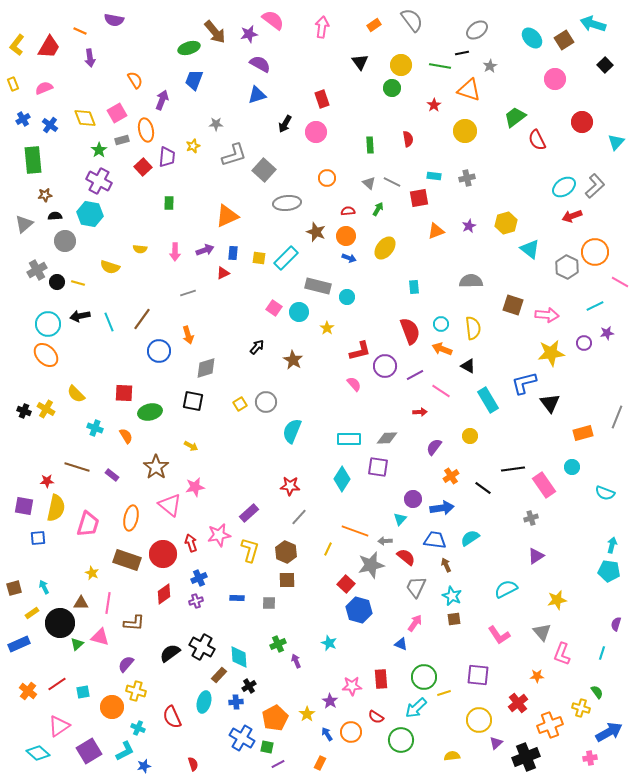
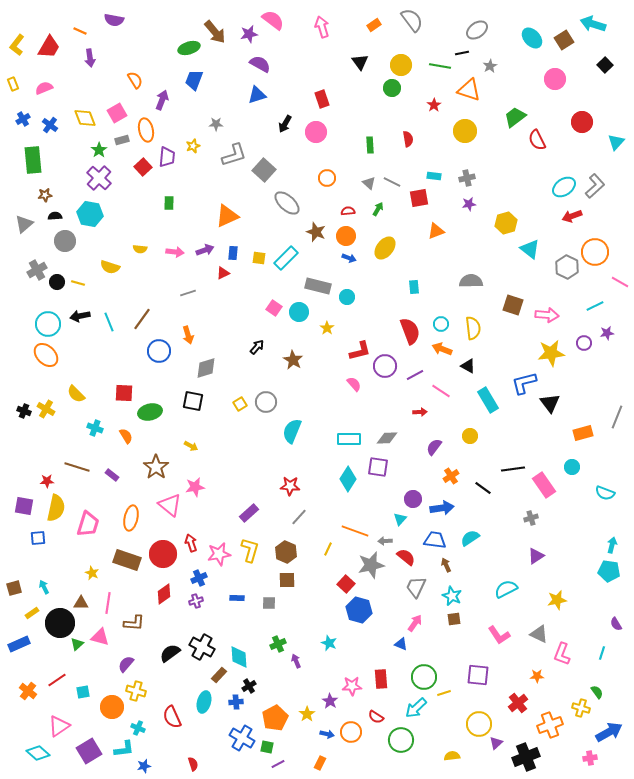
pink arrow at (322, 27): rotated 25 degrees counterclockwise
purple cross at (99, 181): moved 3 px up; rotated 15 degrees clockwise
gray ellipse at (287, 203): rotated 48 degrees clockwise
purple star at (469, 226): moved 22 px up; rotated 16 degrees clockwise
pink arrow at (175, 252): rotated 84 degrees counterclockwise
cyan diamond at (342, 479): moved 6 px right
pink star at (219, 535): moved 19 px down
purple semicircle at (616, 624): rotated 48 degrees counterclockwise
gray triangle at (542, 632): moved 3 px left, 2 px down; rotated 24 degrees counterclockwise
red line at (57, 684): moved 4 px up
yellow circle at (479, 720): moved 4 px down
blue arrow at (327, 734): rotated 136 degrees clockwise
cyan L-shape at (125, 751): moved 1 px left, 2 px up; rotated 20 degrees clockwise
